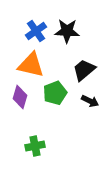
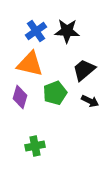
orange triangle: moved 1 px left, 1 px up
